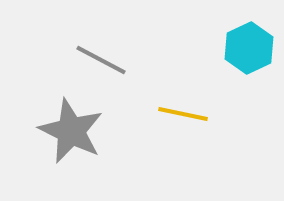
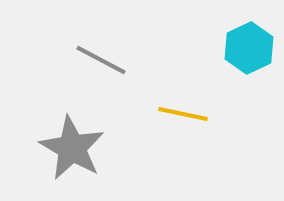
gray star: moved 1 px right, 17 px down; rotated 4 degrees clockwise
